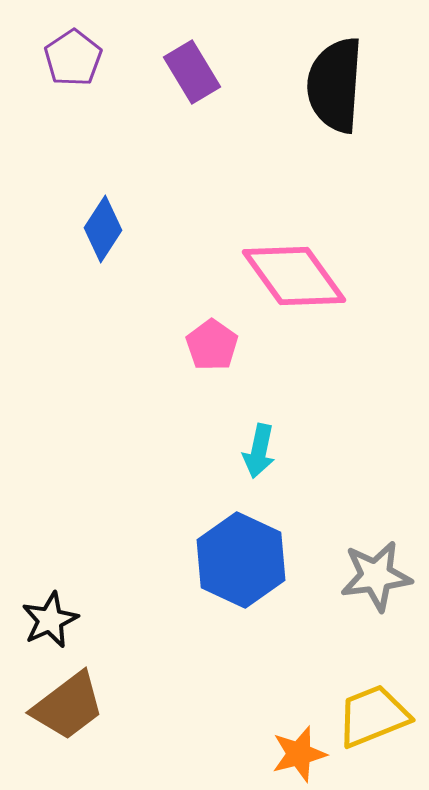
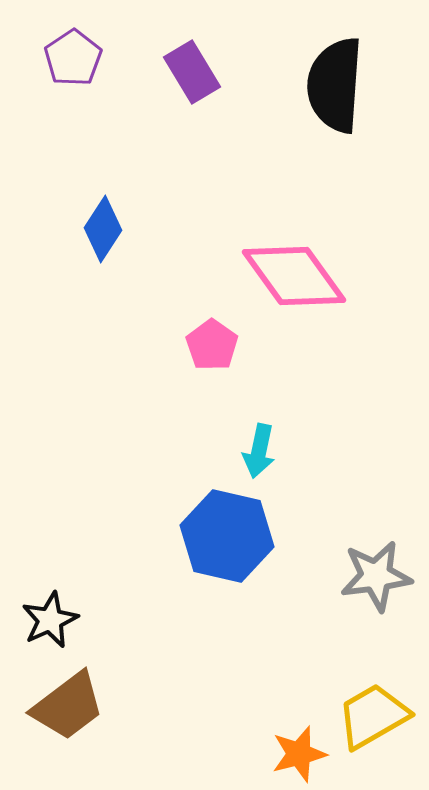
blue hexagon: moved 14 px left, 24 px up; rotated 12 degrees counterclockwise
yellow trapezoid: rotated 8 degrees counterclockwise
